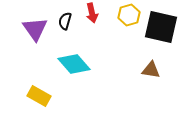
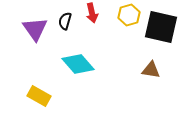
cyan diamond: moved 4 px right
